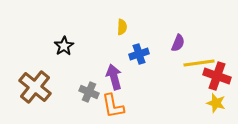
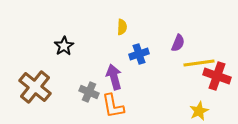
yellow star: moved 17 px left, 8 px down; rotated 30 degrees clockwise
